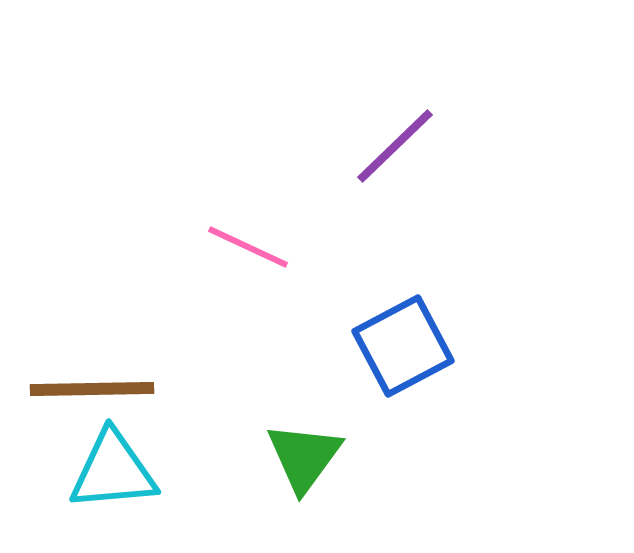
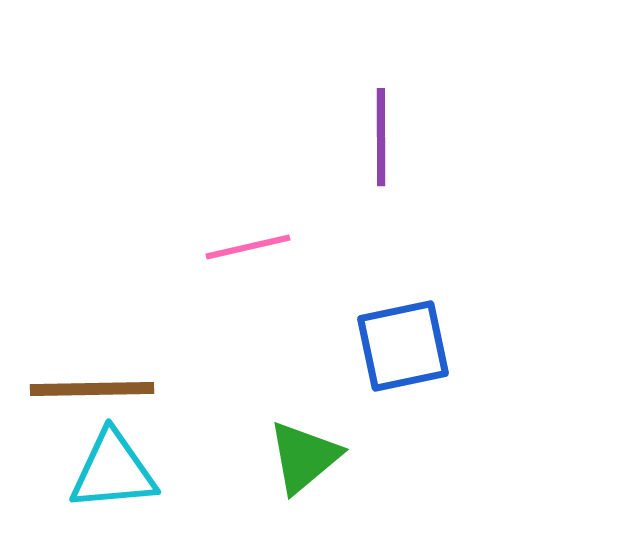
purple line: moved 14 px left, 9 px up; rotated 46 degrees counterclockwise
pink line: rotated 38 degrees counterclockwise
blue square: rotated 16 degrees clockwise
green triangle: rotated 14 degrees clockwise
